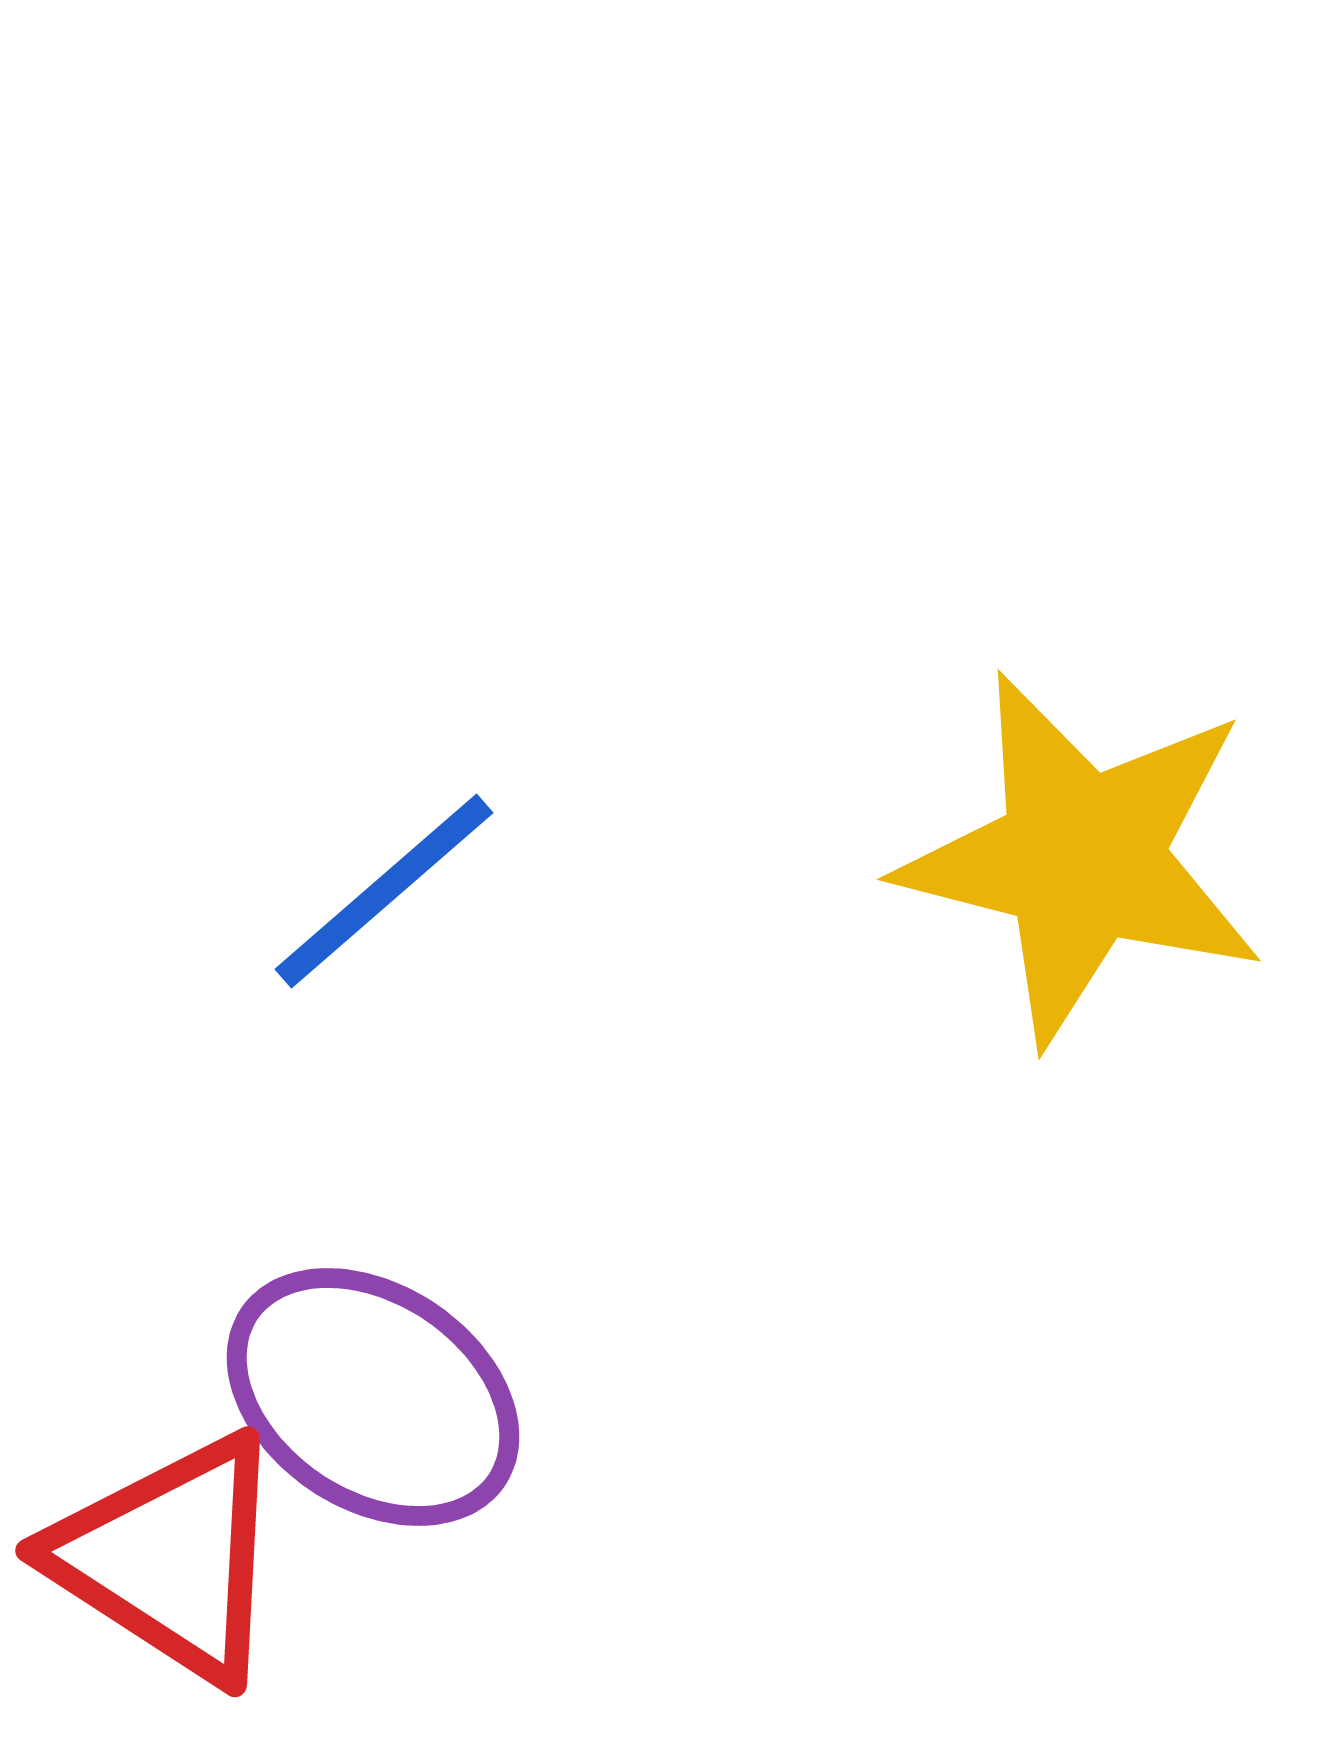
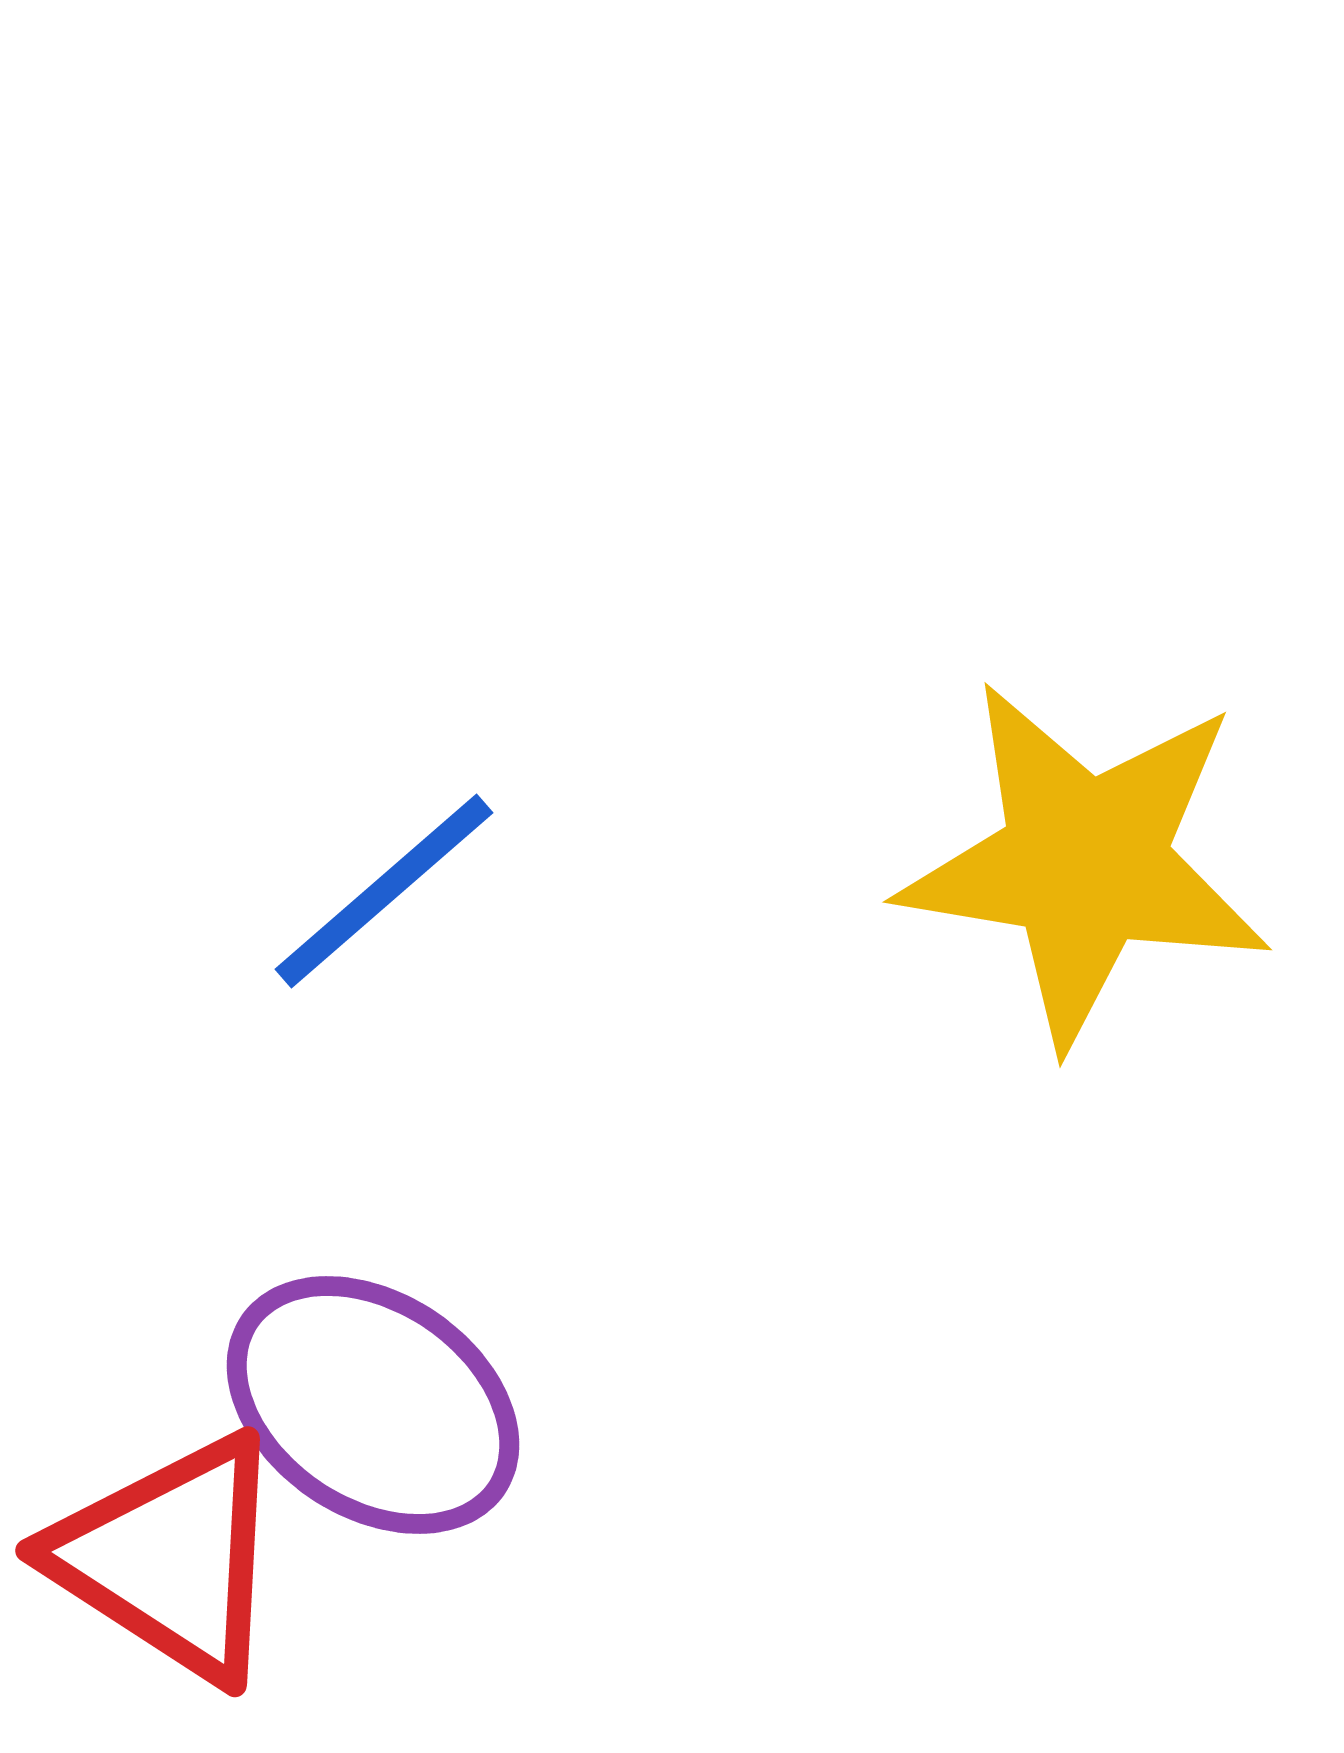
yellow star: moved 3 px right, 5 px down; rotated 5 degrees counterclockwise
purple ellipse: moved 8 px down
